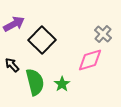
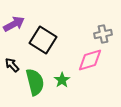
gray cross: rotated 36 degrees clockwise
black square: moved 1 px right; rotated 12 degrees counterclockwise
green star: moved 4 px up
